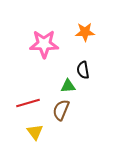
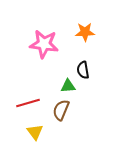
pink star: rotated 8 degrees clockwise
